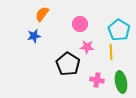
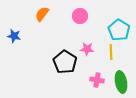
pink circle: moved 8 px up
blue star: moved 20 px left; rotated 24 degrees clockwise
pink star: moved 2 px down
black pentagon: moved 3 px left, 2 px up
